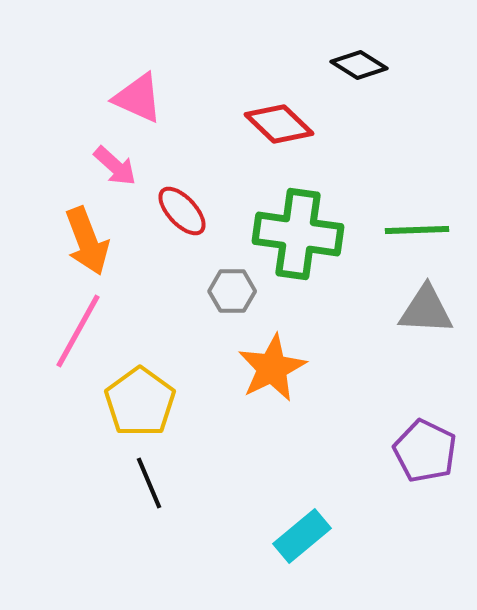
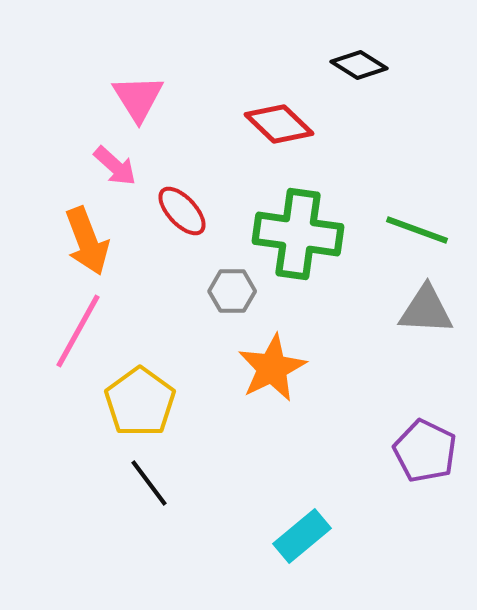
pink triangle: rotated 34 degrees clockwise
green line: rotated 22 degrees clockwise
black line: rotated 14 degrees counterclockwise
